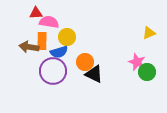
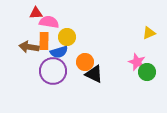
orange rectangle: moved 2 px right
